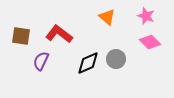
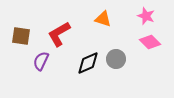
orange triangle: moved 4 px left, 2 px down; rotated 24 degrees counterclockwise
red L-shape: rotated 68 degrees counterclockwise
